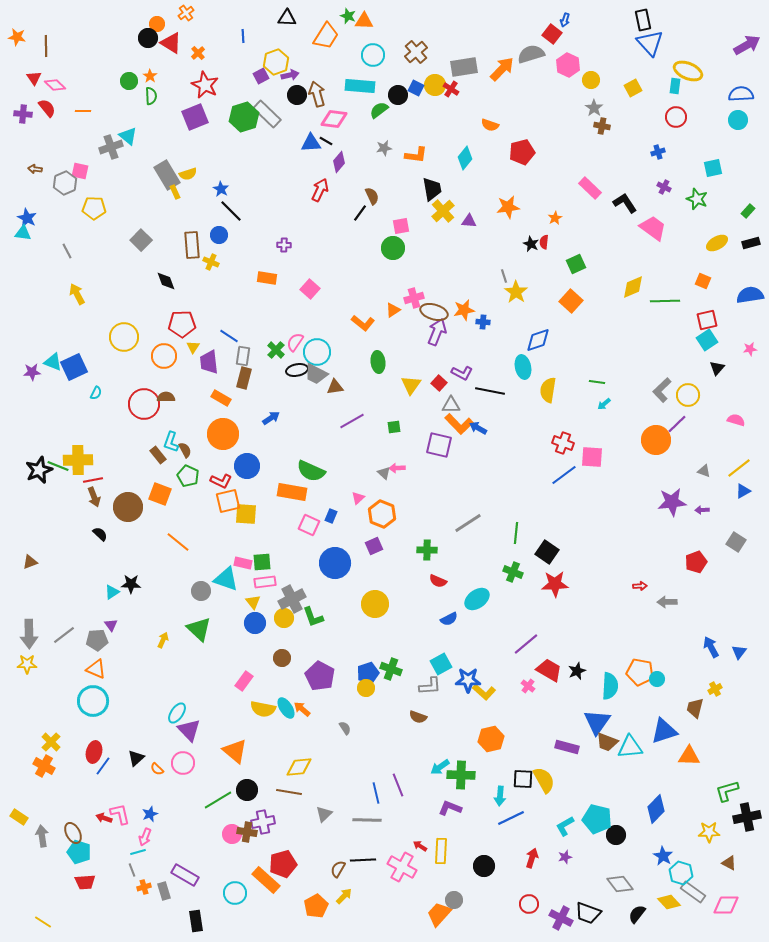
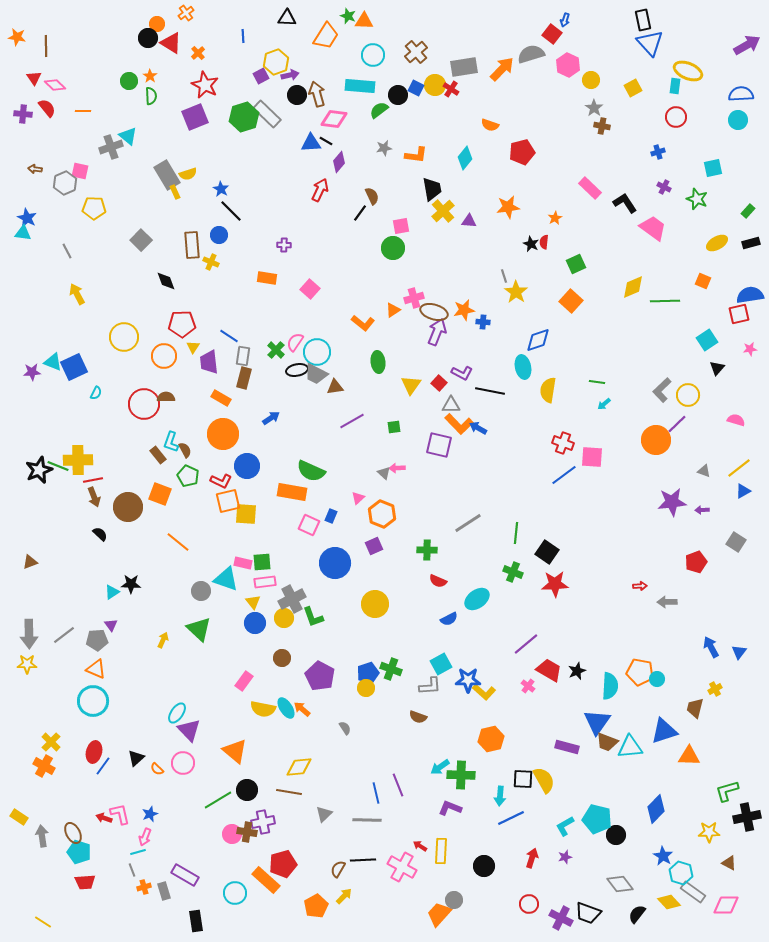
red square at (707, 320): moved 32 px right, 6 px up
